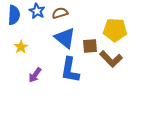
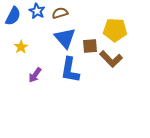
blue semicircle: moved 1 px left, 1 px down; rotated 24 degrees clockwise
blue triangle: rotated 10 degrees clockwise
